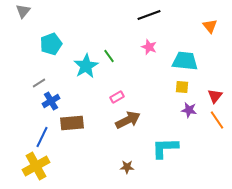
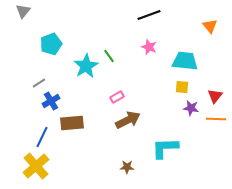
purple star: moved 2 px right, 2 px up
orange line: moved 1 px left, 1 px up; rotated 54 degrees counterclockwise
yellow cross: rotated 12 degrees counterclockwise
